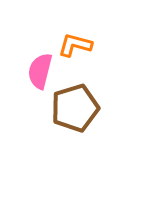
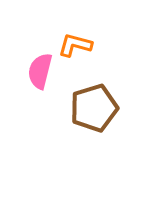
brown pentagon: moved 19 px right
